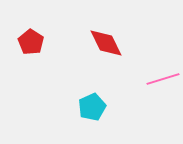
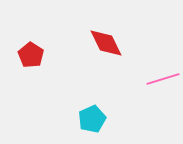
red pentagon: moved 13 px down
cyan pentagon: moved 12 px down
